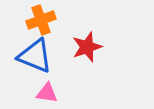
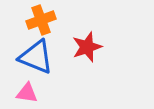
blue triangle: moved 1 px right, 1 px down
pink triangle: moved 20 px left
